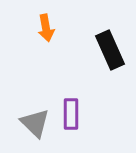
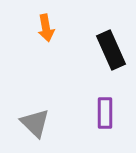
black rectangle: moved 1 px right
purple rectangle: moved 34 px right, 1 px up
